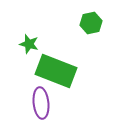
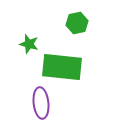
green hexagon: moved 14 px left
green rectangle: moved 6 px right, 4 px up; rotated 15 degrees counterclockwise
